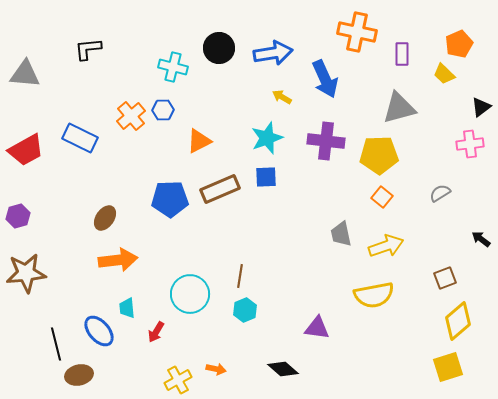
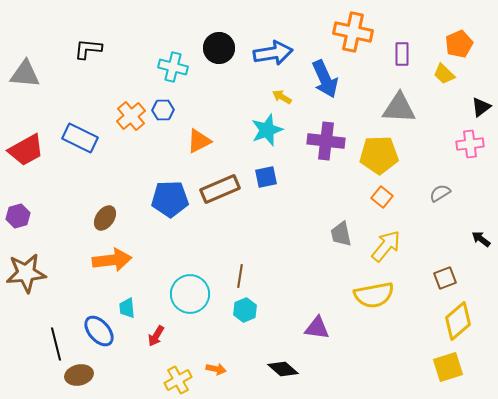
orange cross at (357, 32): moved 4 px left
black L-shape at (88, 49): rotated 12 degrees clockwise
gray triangle at (399, 108): rotated 18 degrees clockwise
cyan star at (267, 138): moved 8 px up
blue square at (266, 177): rotated 10 degrees counterclockwise
yellow arrow at (386, 246): rotated 32 degrees counterclockwise
orange arrow at (118, 260): moved 6 px left
red arrow at (156, 332): moved 4 px down
